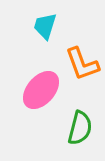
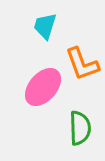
pink ellipse: moved 2 px right, 3 px up
green semicircle: rotated 16 degrees counterclockwise
